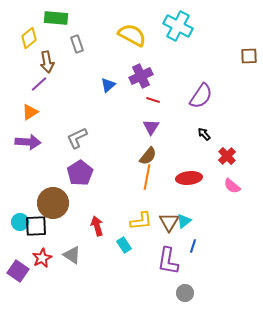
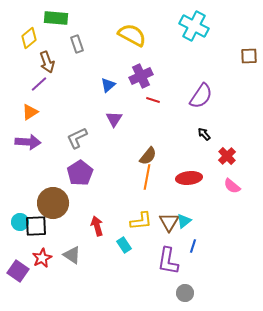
cyan cross: moved 16 px right
brown arrow: rotated 10 degrees counterclockwise
purple triangle: moved 37 px left, 8 px up
